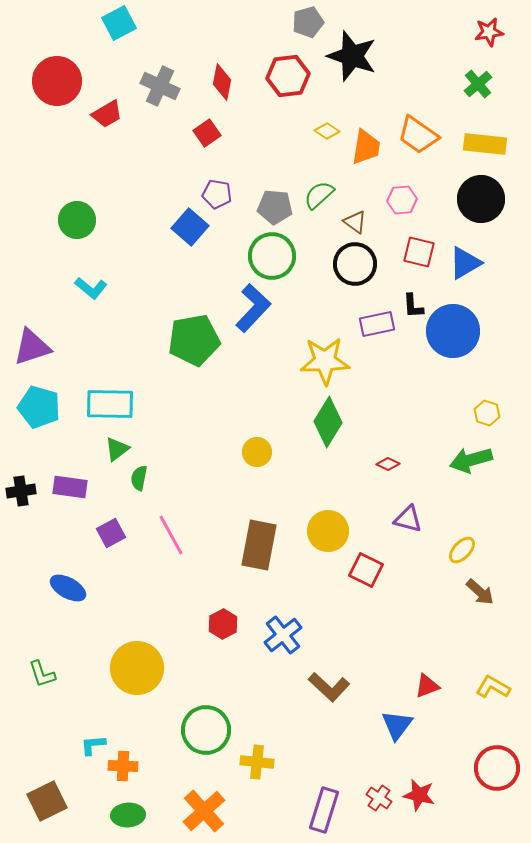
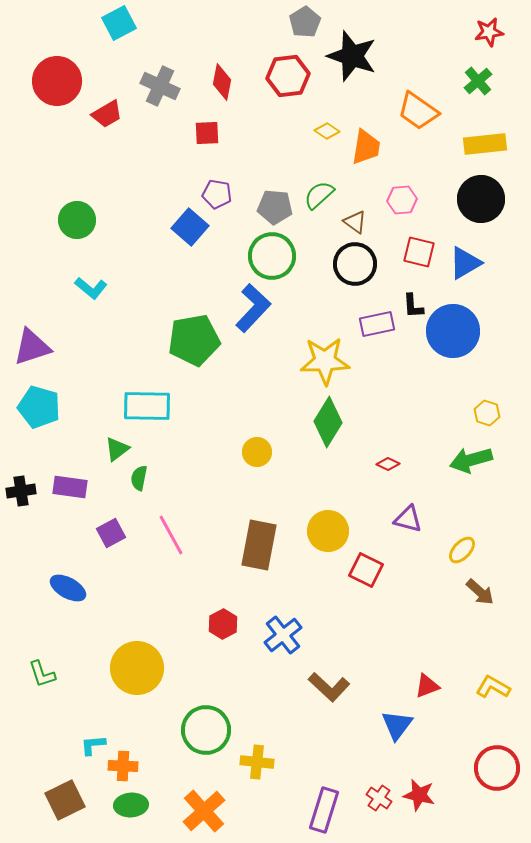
gray pentagon at (308, 22): moved 3 px left; rotated 16 degrees counterclockwise
green cross at (478, 84): moved 3 px up
red square at (207, 133): rotated 32 degrees clockwise
orange trapezoid at (418, 135): moved 24 px up
yellow rectangle at (485, 144): rotated 12 degrees counterclockwise
cyan rectangle at (110, 404): moved 37 px right, 2 px down
brown square at (47, 801): moved 18 px right, 1 px up
green ellipse at (128, 815): moved 3 px right, 10 px up
